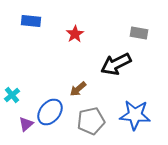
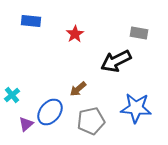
black arrow: moved 3 px up
blue star: moved 1 px right, 7 px up
